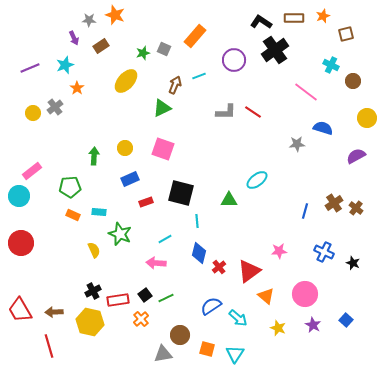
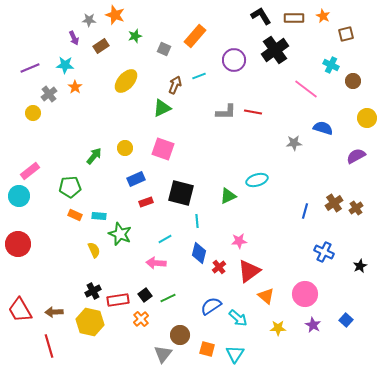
orange star at (323, 16): rotated 24 degrees counterclockwise
black L-shape at (261, 22): moved 6 px up; rotated 25 degrees clockwise
green star at (143, 53): moved 8 px left, 17 px up
cyan star at (65, 65): rotated 24 degrees clockwise
orange star at (77, 88): moved 2 px left, 1 px up
pink line at (306, 92): moved 3 px up
gray cross at (55, 107): moved 6 px left, 13 px up
red line at (253, 112): rotated 24 degrees counterclockwise
gray star at (297, 144): moved 3 px left, 1 px up
green arrow at (94, 156): rotated 36 degrees clockwise
pink rectangle at (32, 171): moved 2 px left
blue rectangle at (130, 179): moved 6 px right
cyan ellipse at (257, 180): rotated 20 degrees clockwise
green triangle at (229, 200): moved 1 px left, 4 px up; rotated 24 degrees counterclockwise
brown cross at (356, 208): rotated 16 degrees clockwise
cyan rectangle at (99, 212): moved 4 px down
orange rectangle at (73, 215): moved 2 px right
red circle at (21, 243): moved 3 px left, 1 px down
pink star at (279, 251): moved 40 px left, 10 px up
black star at (353, 263): moved 7 px right, 3 px down; rotated 24 degrees clockwise
green line at (166, 298): moved 2 px right
yellow star at (278, 328): rotated 21 degrees counterclockwise
gray triangle at (163, 354): rotated 42 degrees counterclockwise
